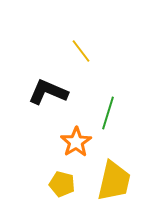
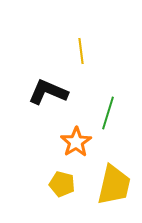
yellow line: rotated 30 degrees clockwise
yellow trapezoid: moved 4 px down
